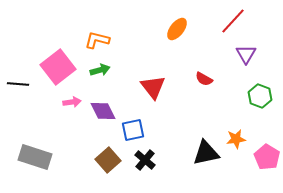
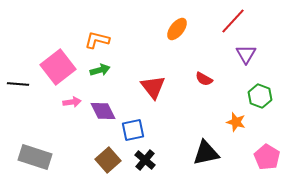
orange star: moved 17 px up; rotated 24 degrees clockwise
